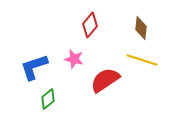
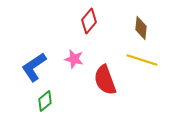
red diamond: moved 1 px left, 4 px up
blue L-shape: rotated 16 degrees counterclockwise
red semicircle: rotated 76 degrees counterclockwise
green diamond: moved 3 px left, 2 px down
